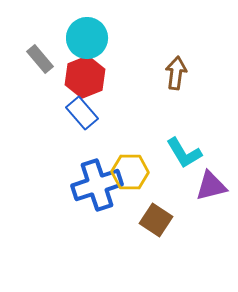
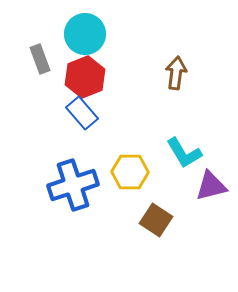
cyan circle: moved 2 px left, 4 px up
gray rectangle: rotated 20 degrees clockwise
blue cross: moved 24 px left
